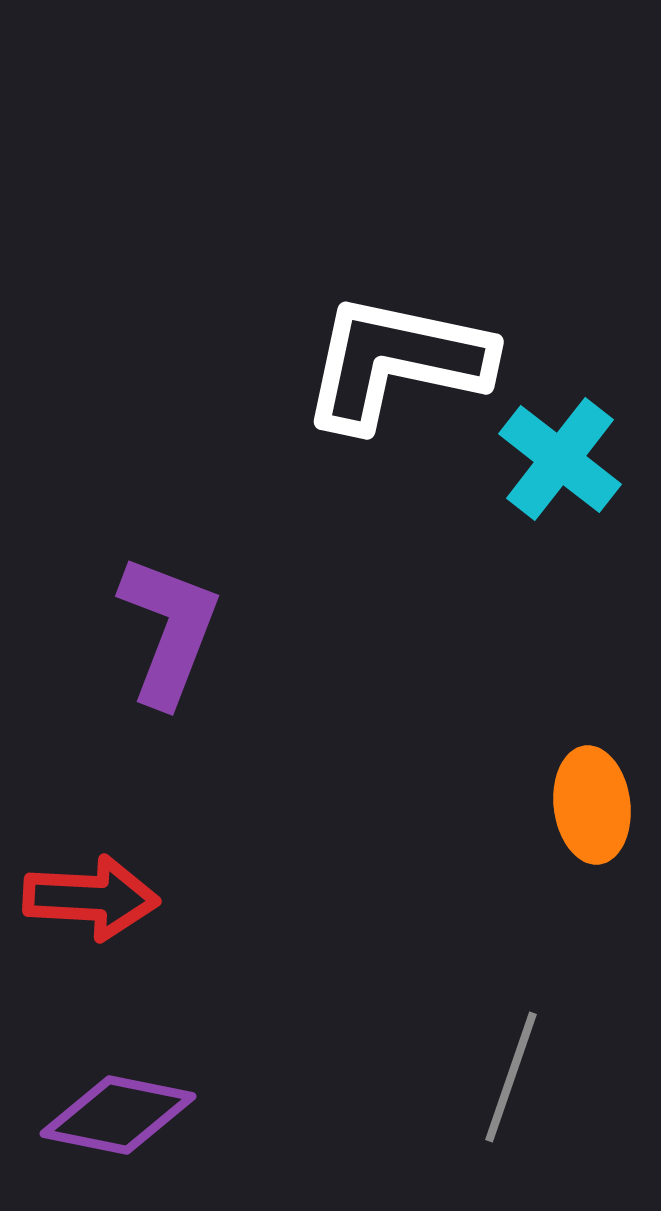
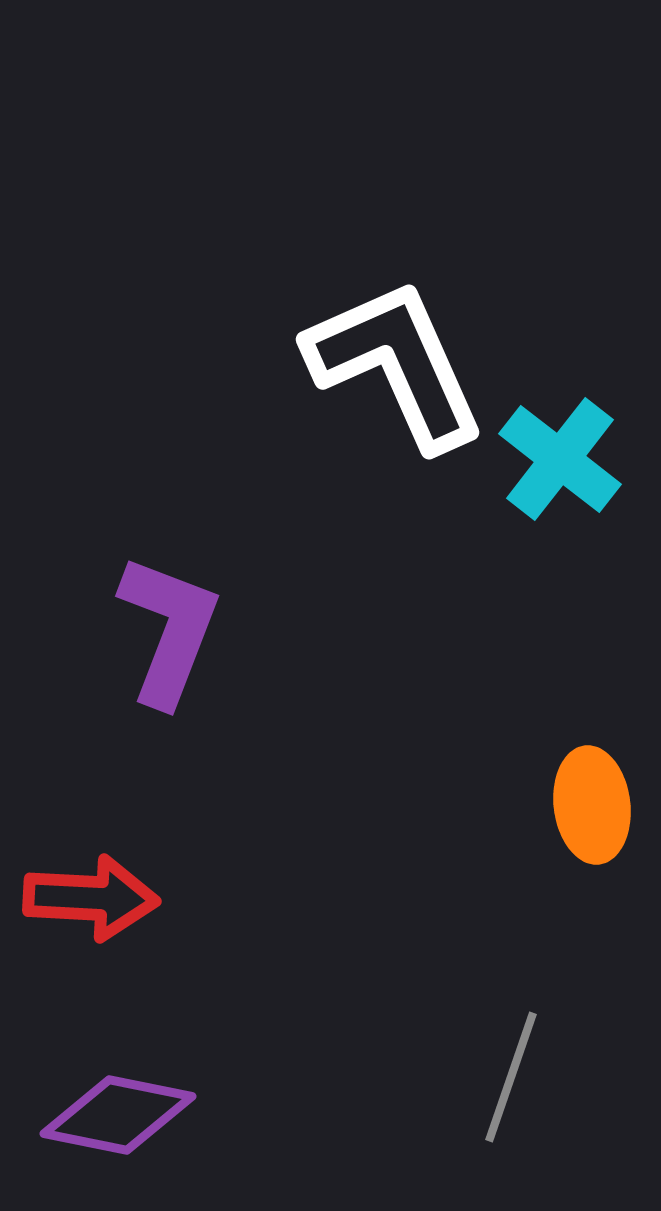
white L-shape: moved 2 px down; rotated 54 degrees clockwise
